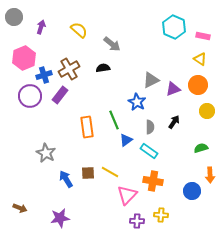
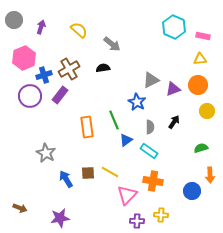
gray circle: moved 3 px down
yellow triangle: rotated 40 degrees counterclockwise
